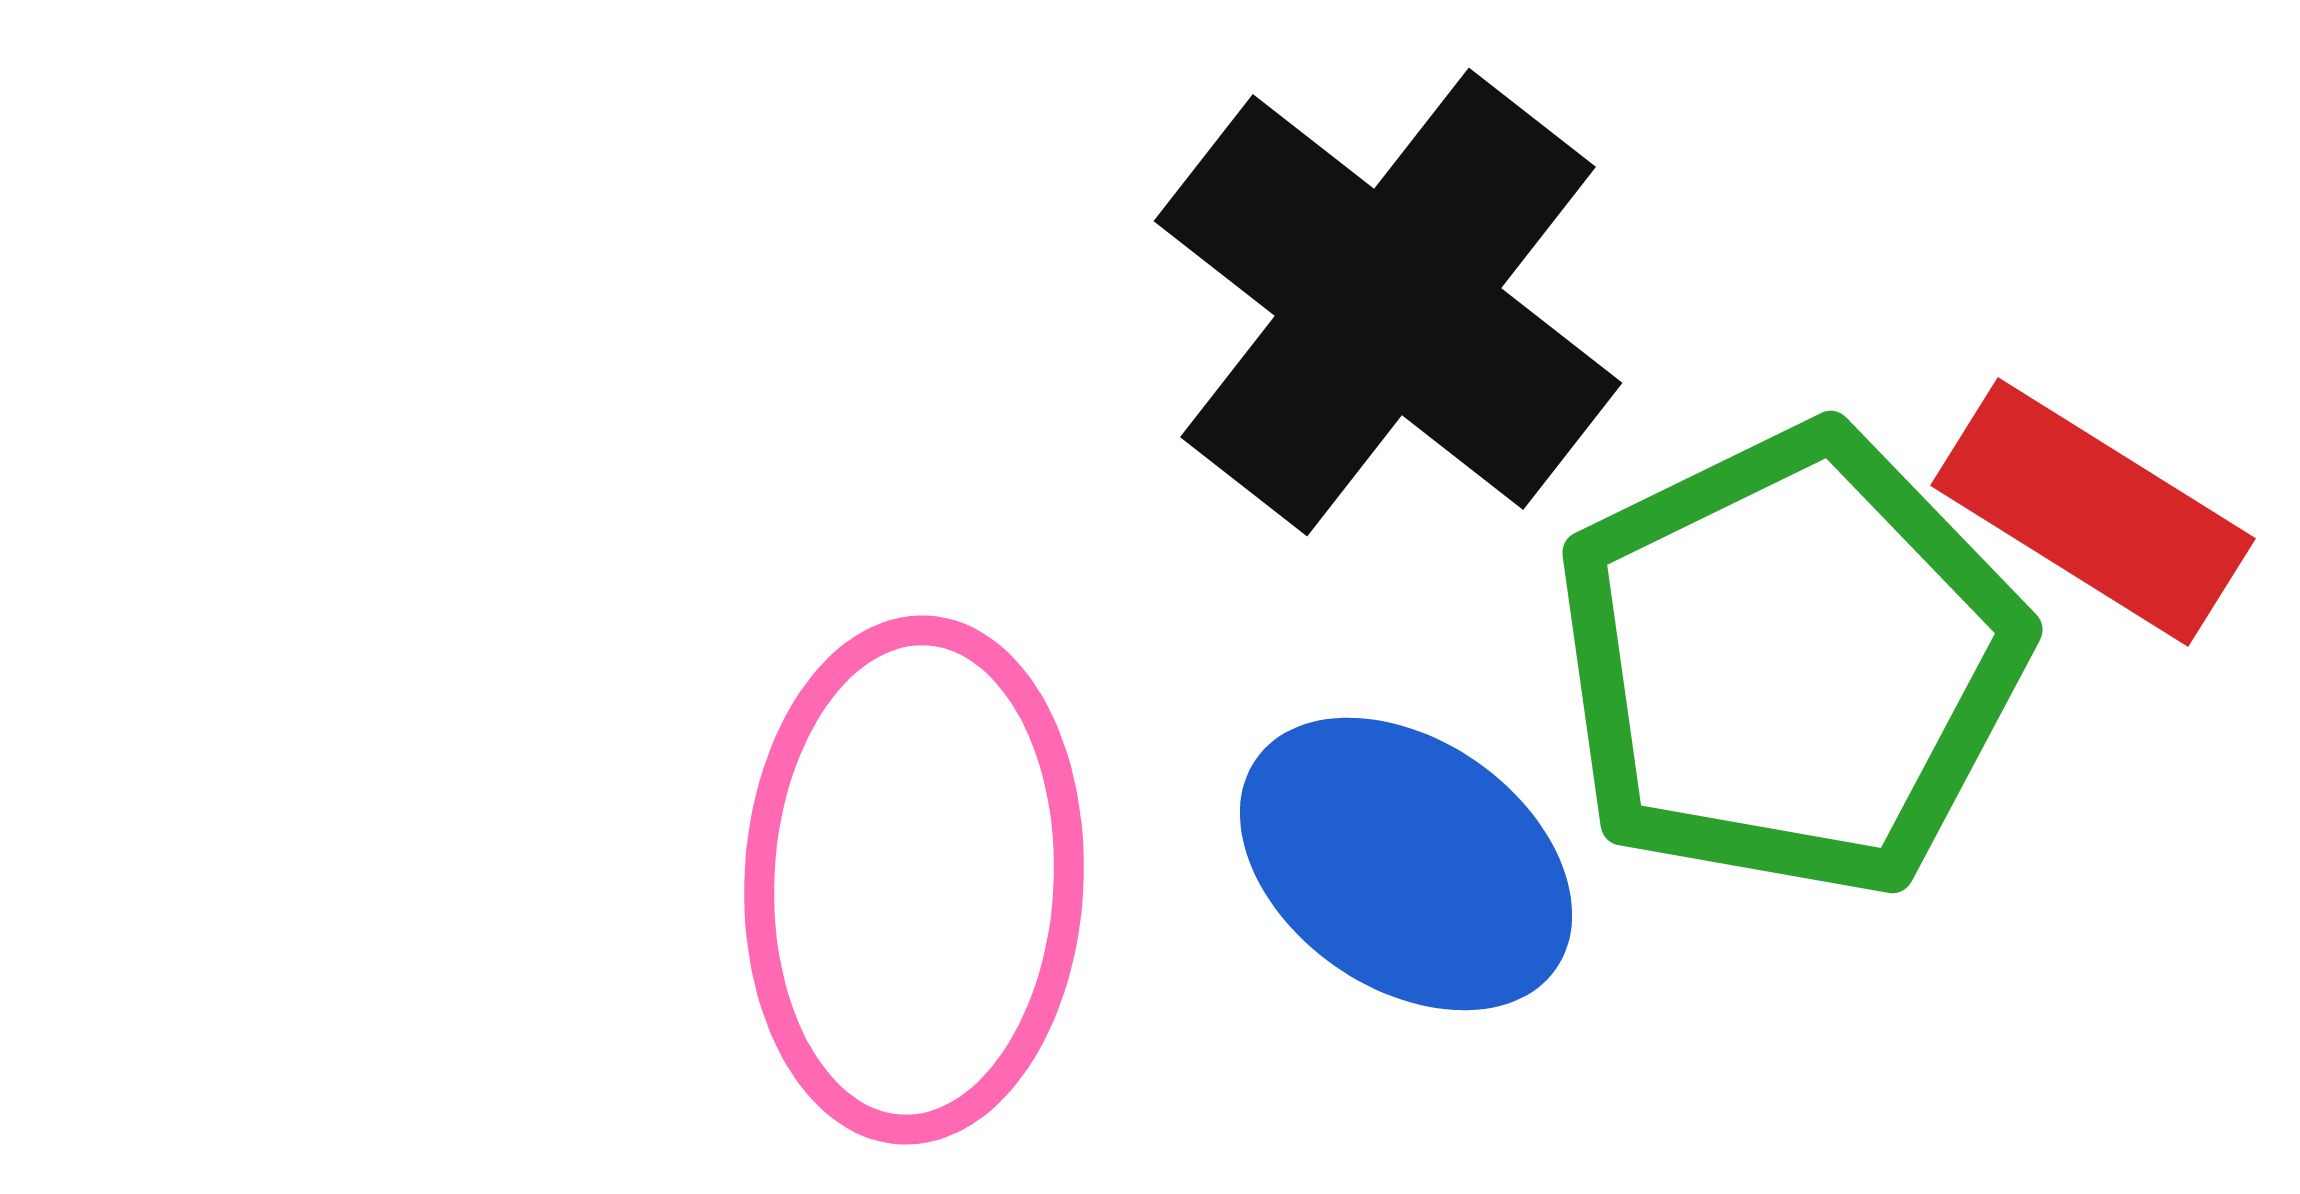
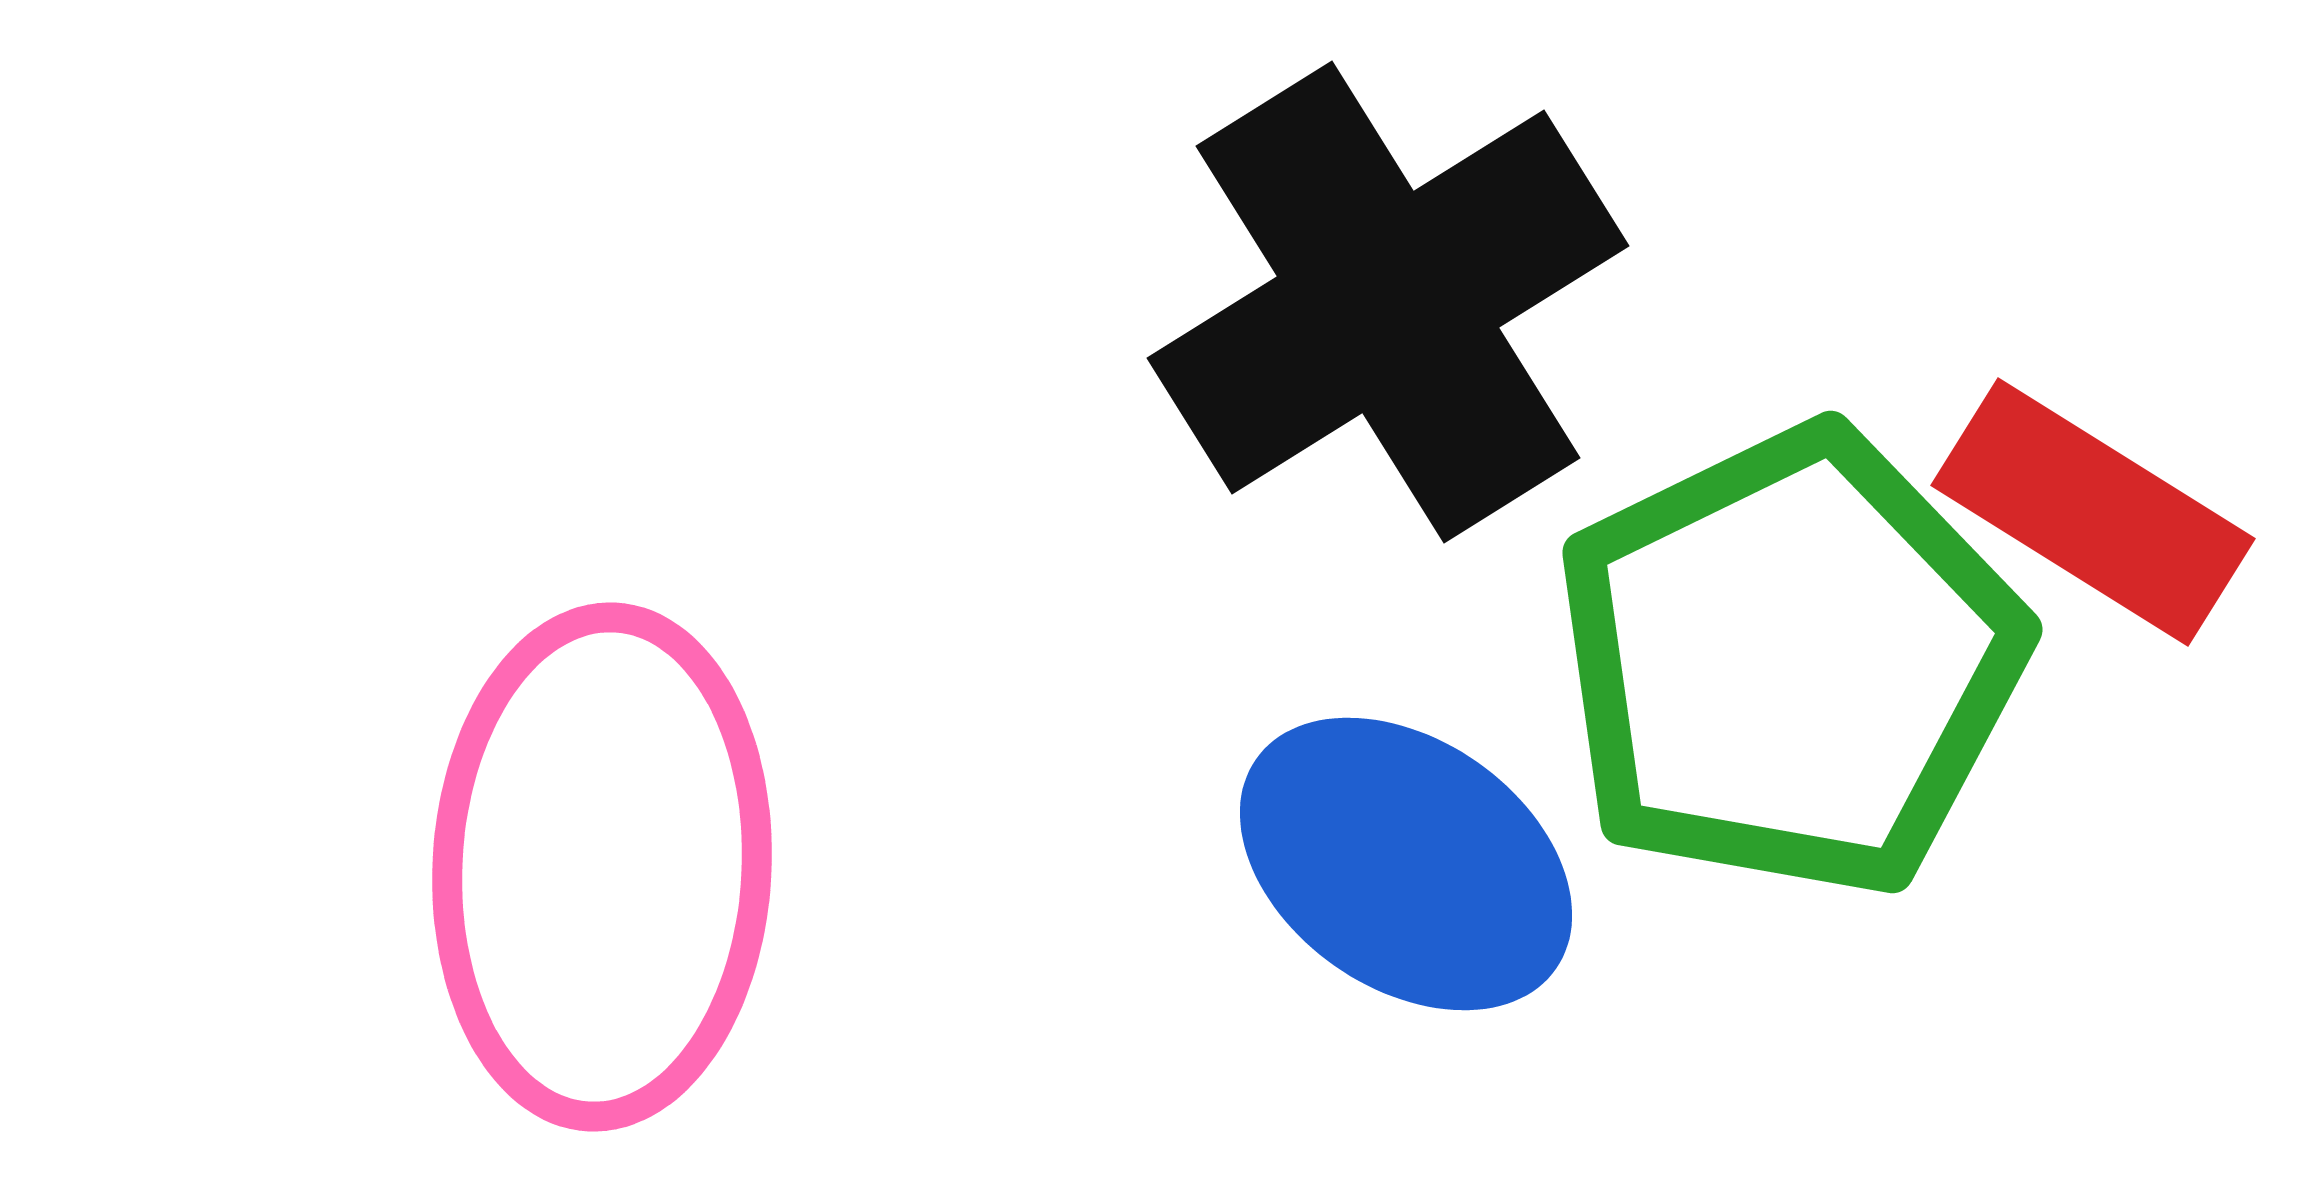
black cross: rotated 20 degrees clockwise
pink ellipse: moved 312 px left, 13 px up
